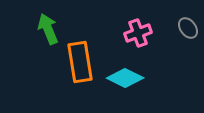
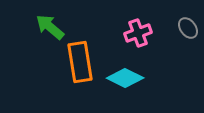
green arrow: moved 2 px right, 2 px up; rotated 28 degrees counterclockwise
